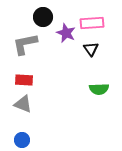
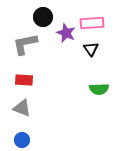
gray triangle: moved 1 px left, 4 px down
